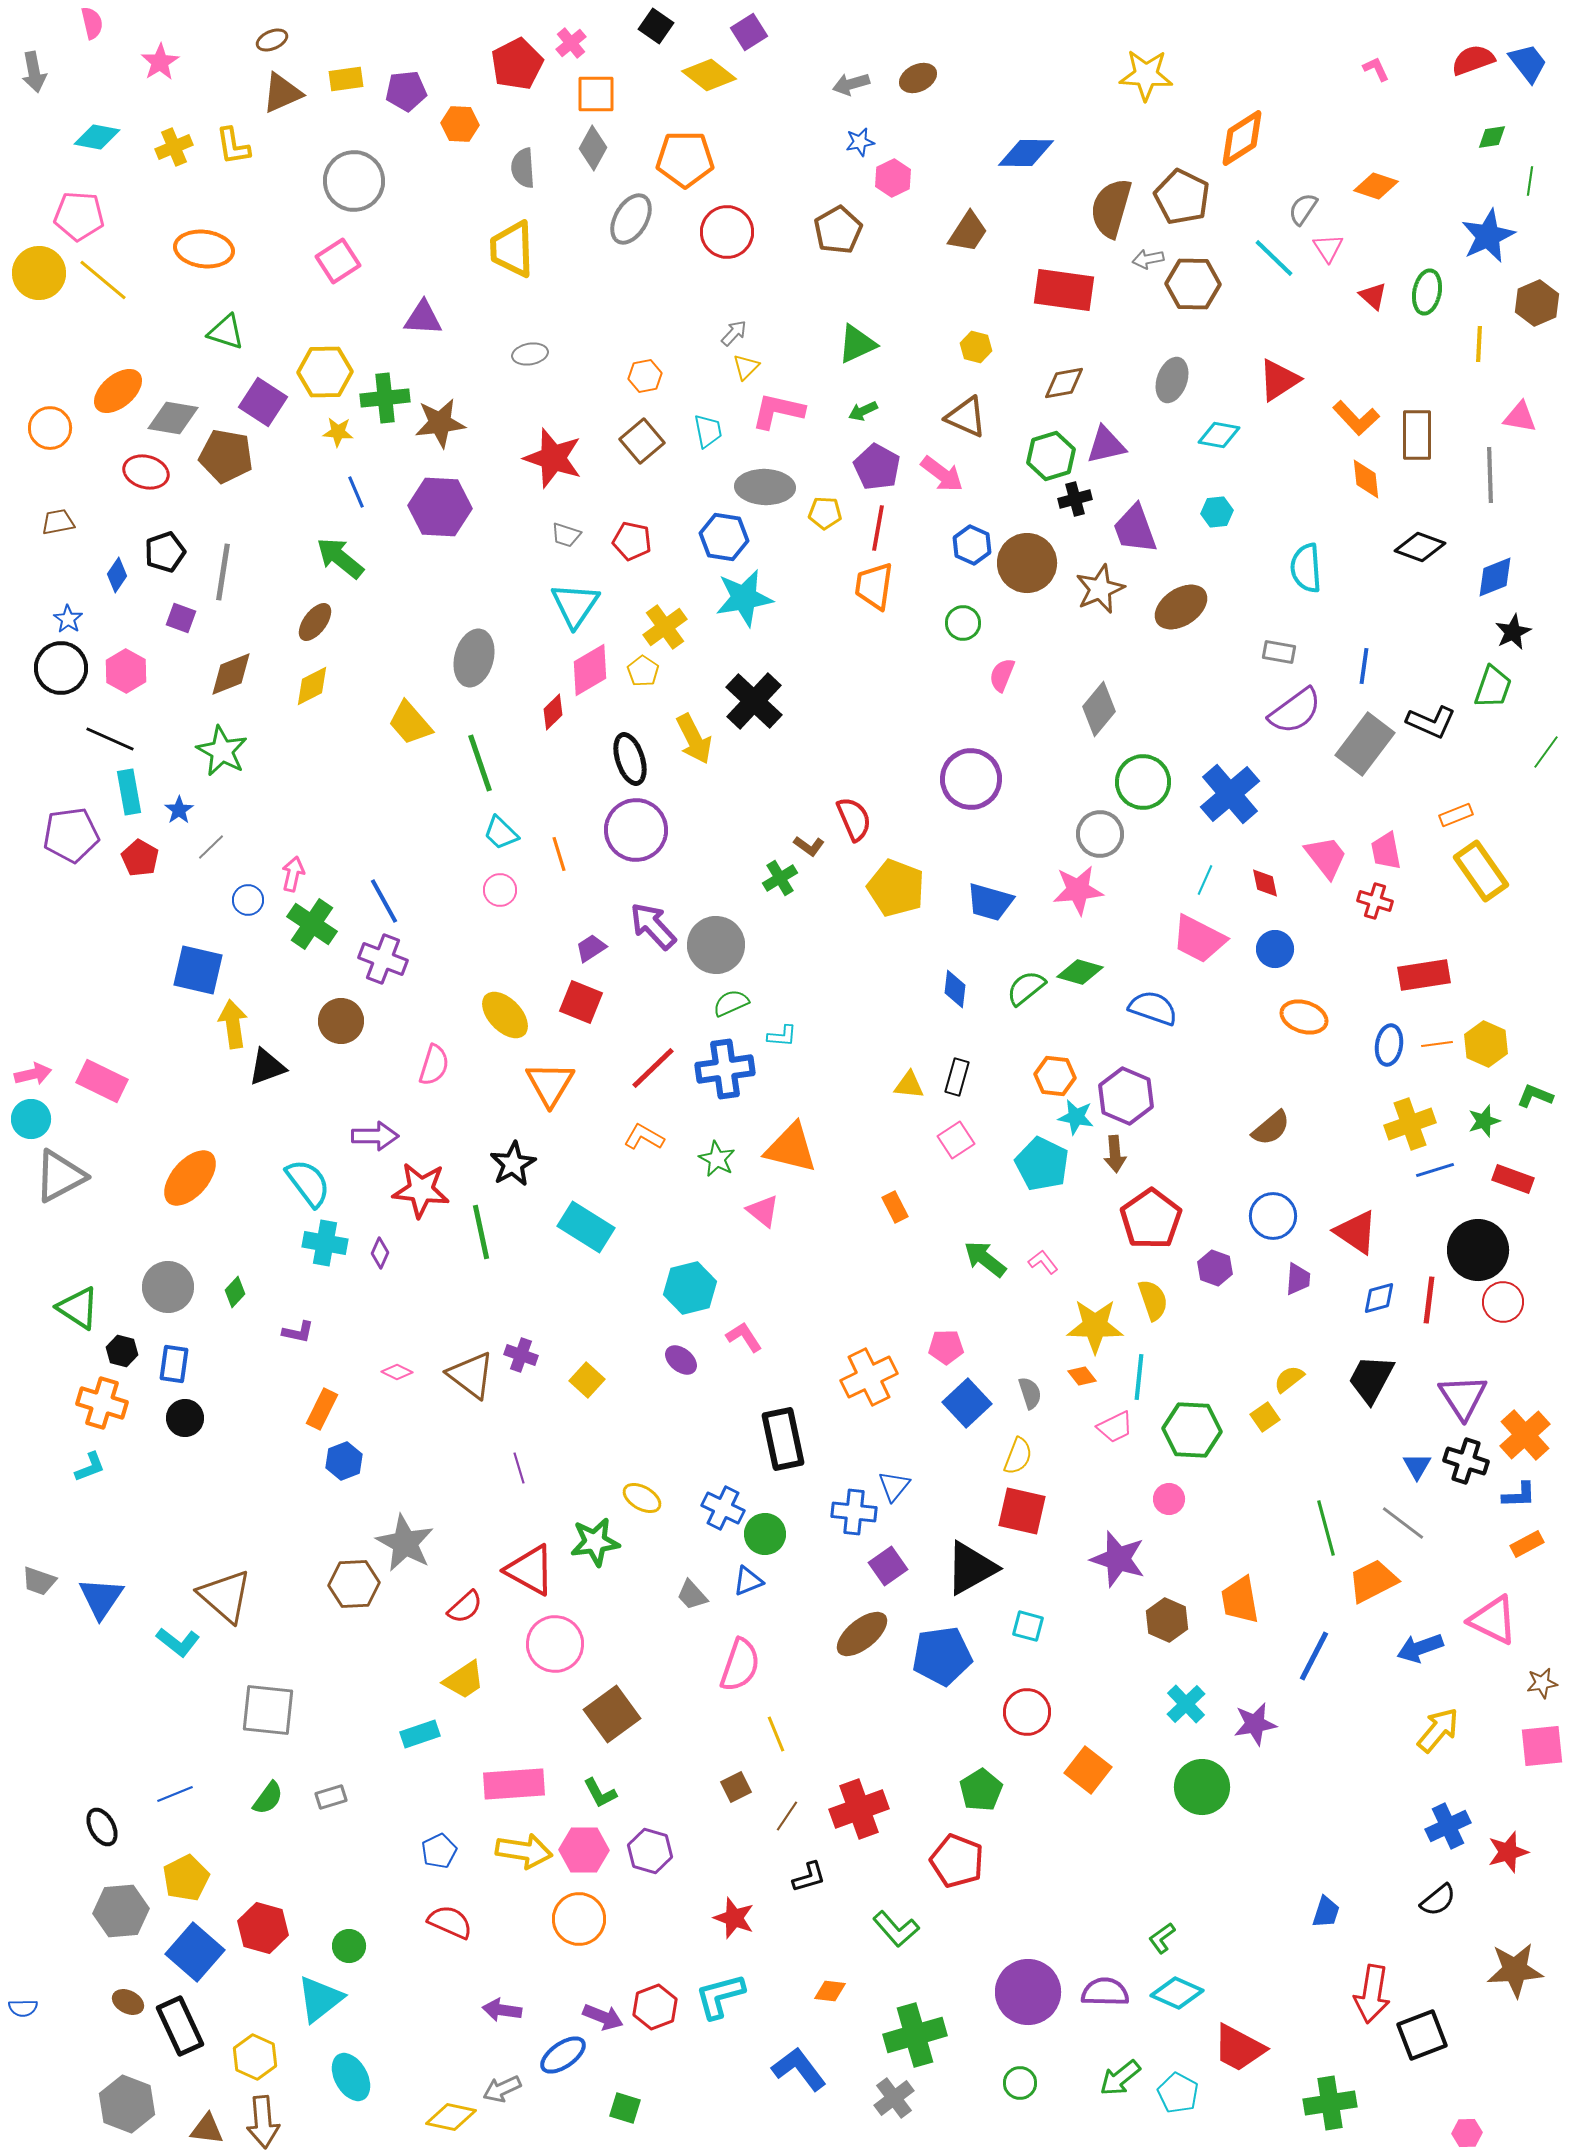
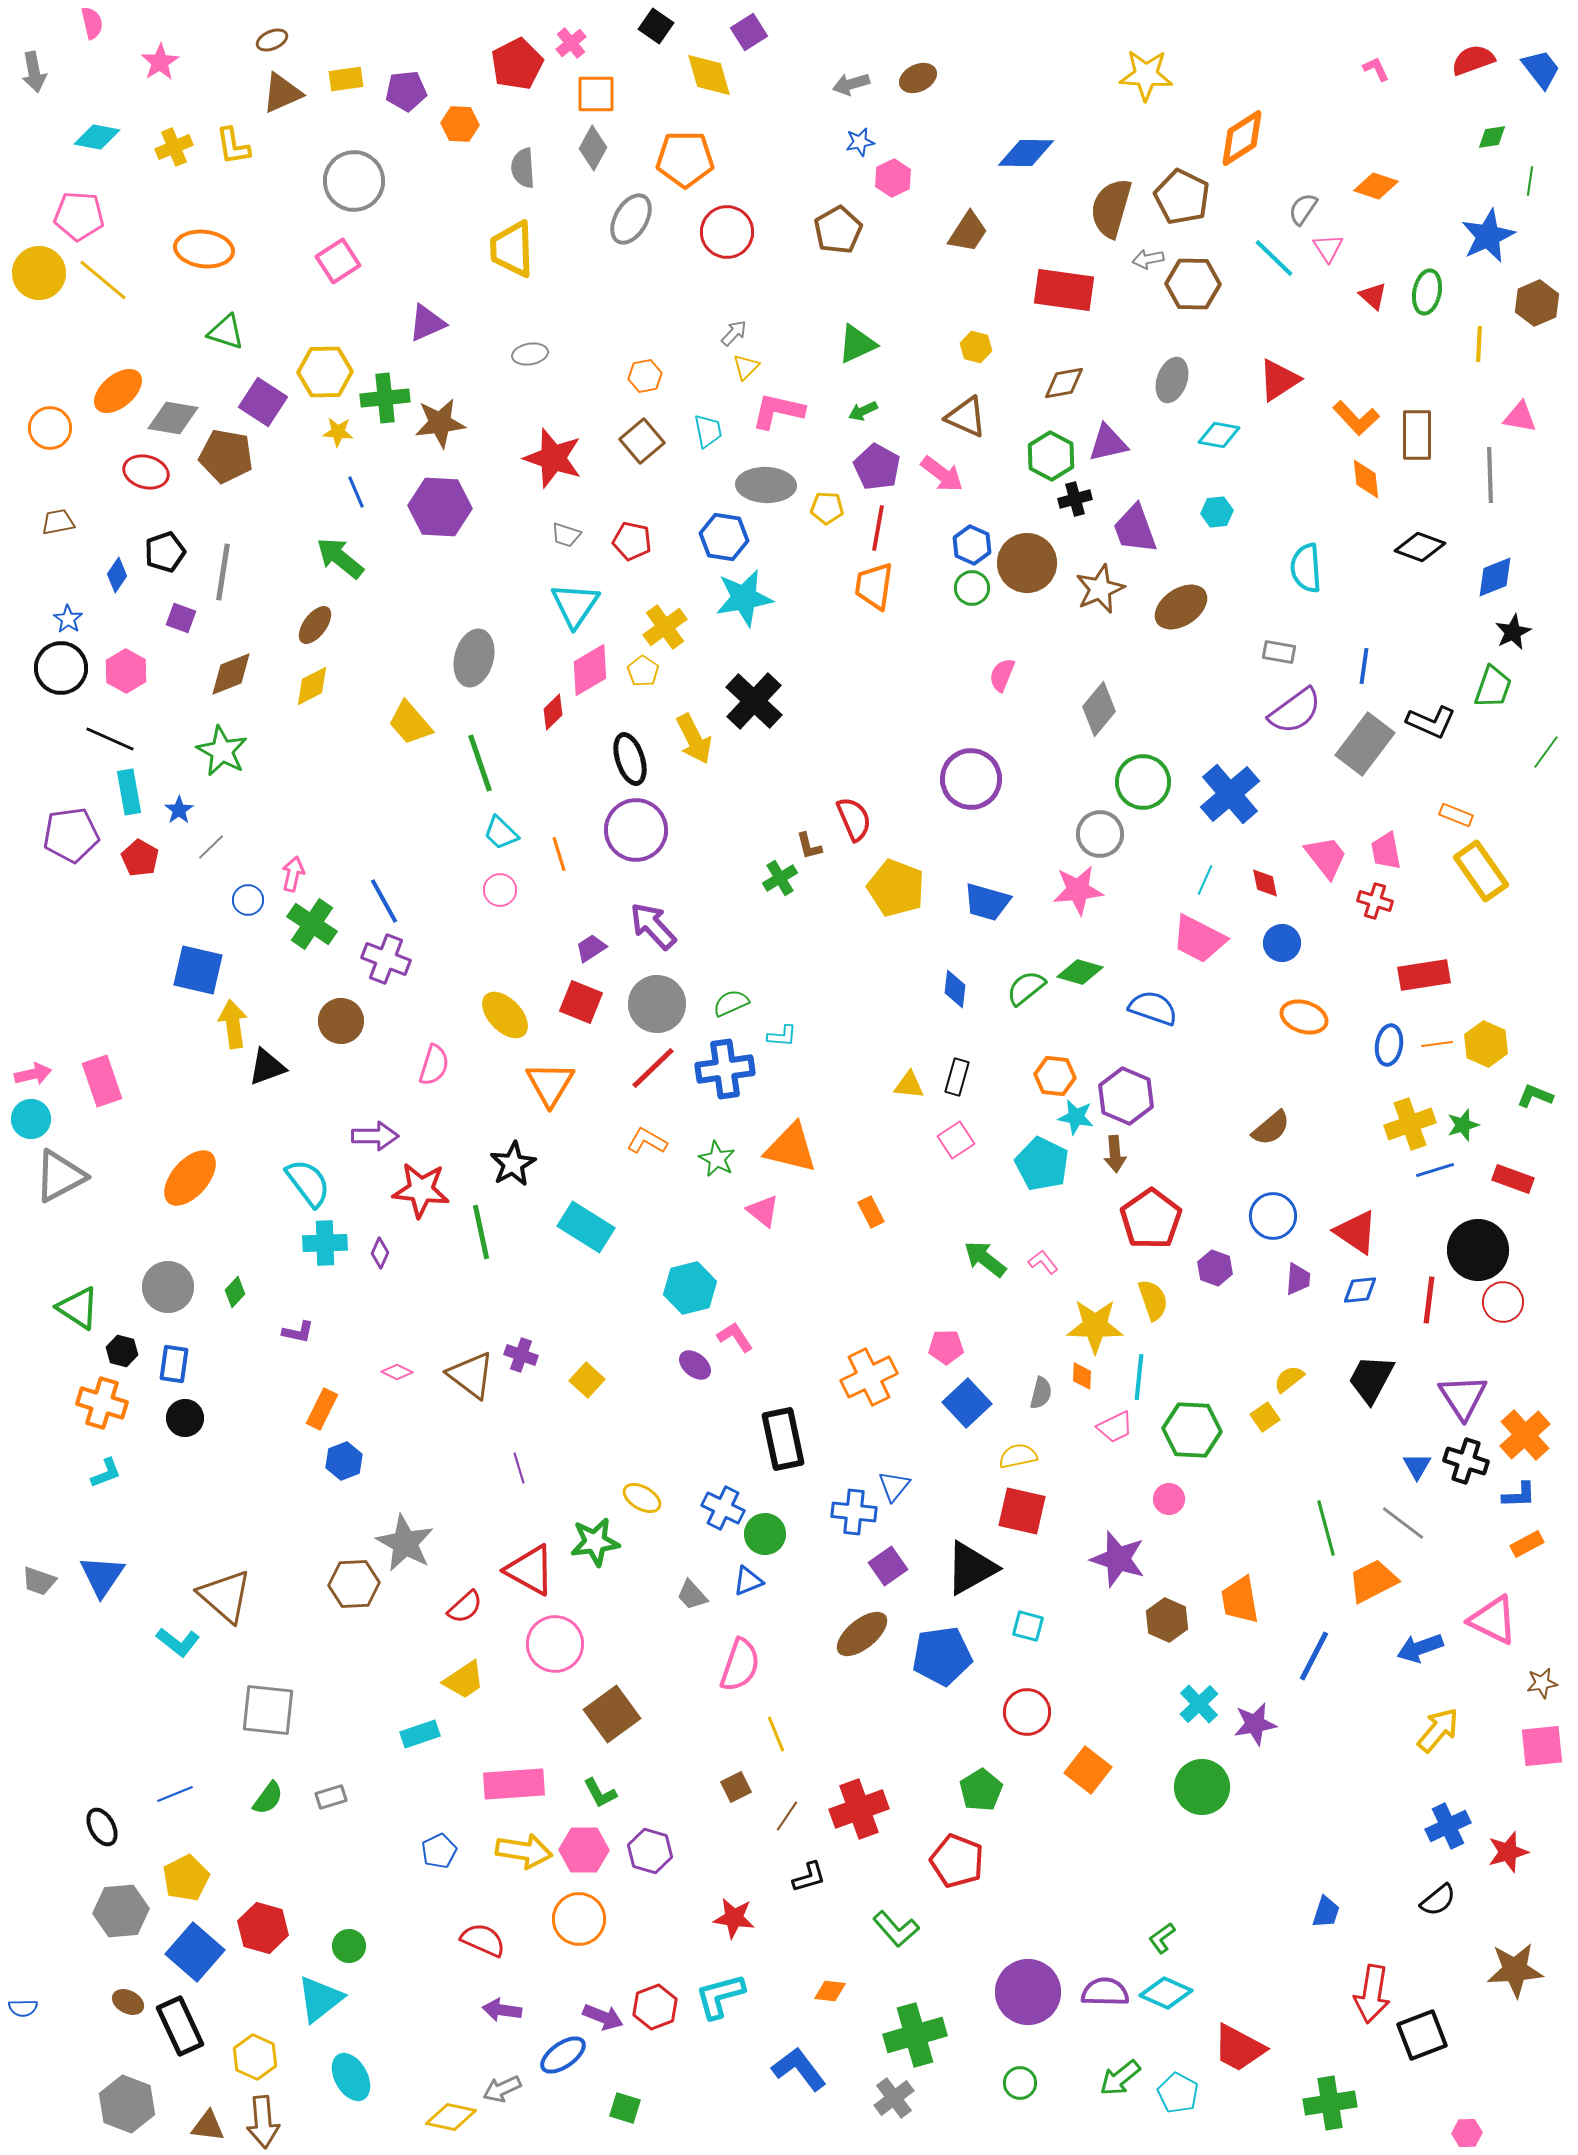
blue trapezoid at (1528, 63): moved 13 px right, 6 px down
yellow diamond at (709, 75): rotated 36 degrees clockwise
purple triangle at (423, 318): moved 4 px right, 5 px down; rotated 27 degrees counterclockwise
purple triangle at (1106, 445): moved 2 px right, 2 px up
green hexagon at (1051, 456): rotated 15 degrees counterclockwise
gray ellipse at (765, 487): moved 1 px right, 2 px up
yellow pentagon at (825, 513): moved 2 px right, 5 px up
brown ellipse at (315, 622): moved 3 px down
green circle at (963, 623): moved 9 px right, 35 px up
orange rectangle at (1456, 815): rotated 44 degrees clockwise
brown L-shape at (809, 846): rotated 40 degrees clockwise
blue trapezoid at (990, 902): moved 3 px left
gray circle at (716, 945): moved 59 px left, 59 px down
blue circle at (1275, 949): moved 7 px right, 6 px up
purple cross at (383, 959): moved 3 px right
pink rectangle at (102, 1081): rotated 45 degrees clockwise
green star at (1484, 1121): moved 21 px left, 4 px down
orange L-shape at (644, 1137): moved 3 px right, 4 px down
orange rectangle at (895, 1207): moved 24 px left, 5 px down
cyan cross at (325, 1243): rotated 12 degrees counterclockwise
blue diamond at (1379, 1298): moved 19 px left, 8 px up; rotated 9 degrees clockwise
pink L-shape at (744, 1337): moved 9 px left
purple ellipse at (681, 1360): moved 14 px right, 5 px down
orange diamond at (1082, 1376): rotated 40 degrees clockwise
gray semicircle at (1030, 1393): moved 11 px right; rotated 32 degrees clockwise
yellow semicircle at (1018, 1456): rotated 123 degrees counterclockwise
cyan L-shape at (90, 1467): moved 16 px right, 6 px down
blue triangle at (101, 1598): moved 1 px right, 22 px up
cyan cross at (1186, 1704): moved 13 px right
red star at (734, 1918): rotated 12 degrees counterclockwise
red semicircle at (450, 1922): moved 33 px right, 18 px down
cyan diamond at (1177, 1993): moved 11 px left
brown triangle at (207, 2129): moved 1 px right, 3 px up
